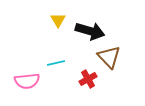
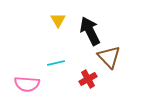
black arrow: rotated 132 degrees counterclockwise
pink semicircle: moved 3 px down; rotated 10 degrees clockwise
